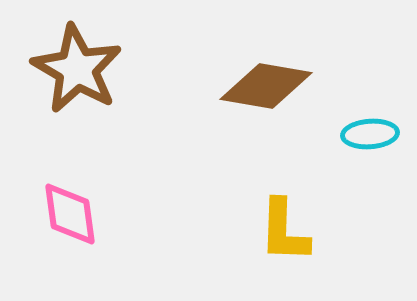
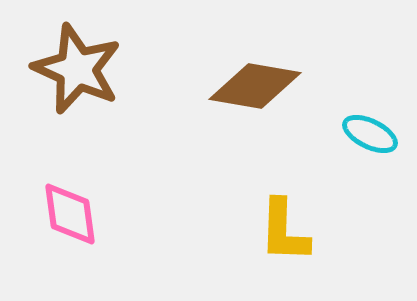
brown star: rotated 6 degrees counterclockwise
brown diamond: moved 11 px left
cyan ellipse: rotated 30 degrees clockwise
